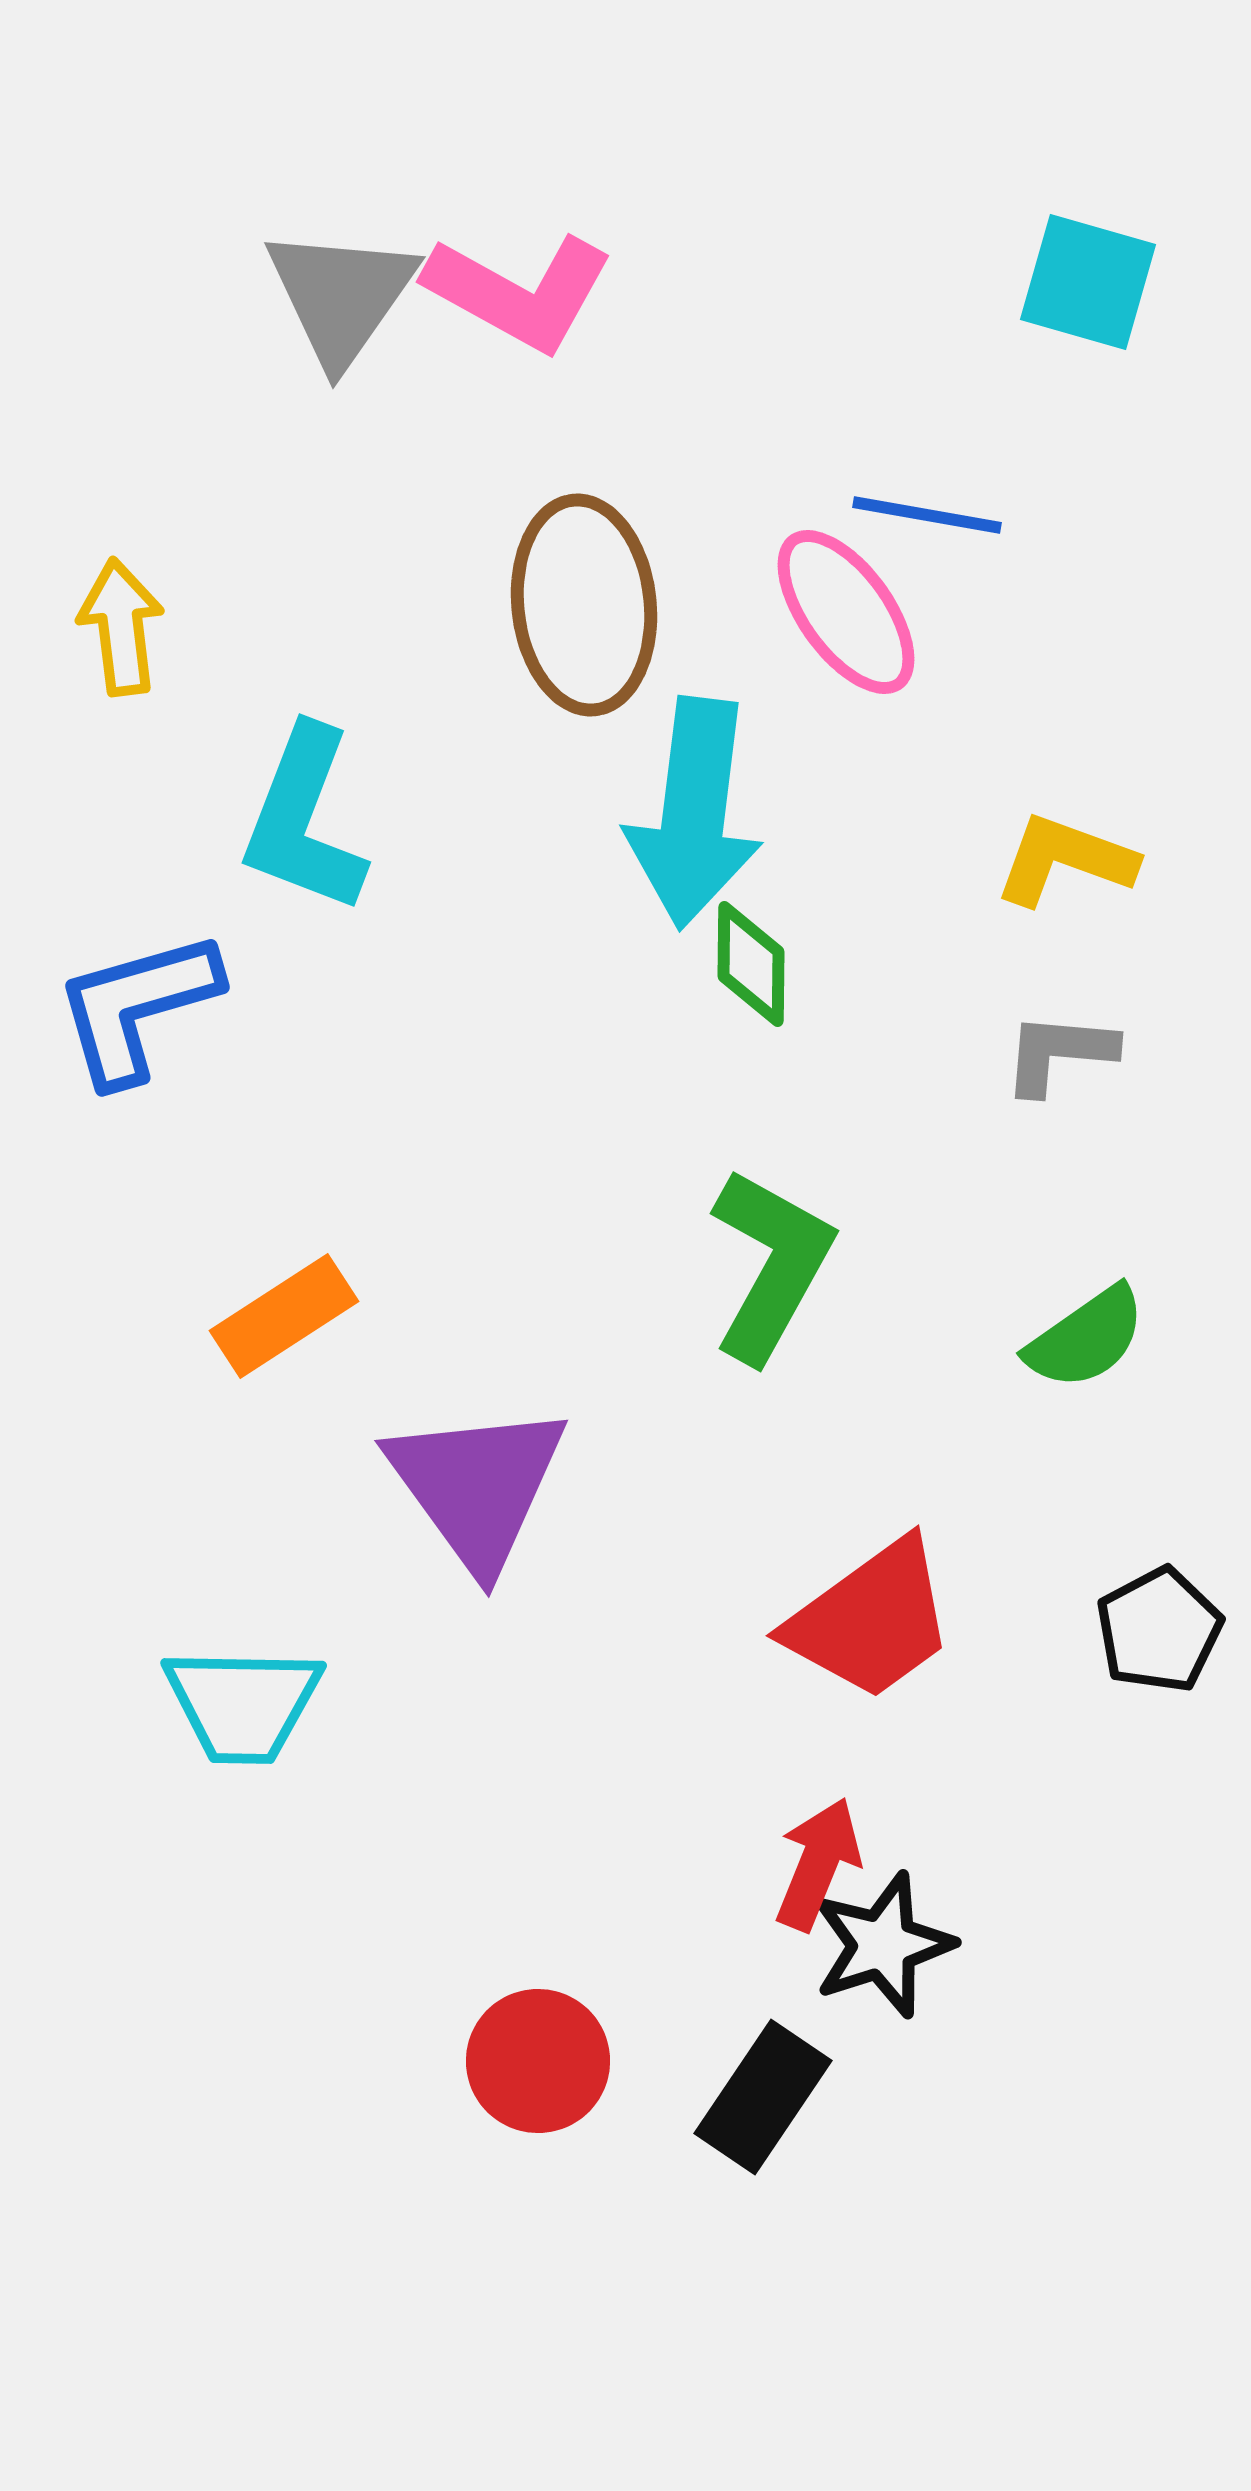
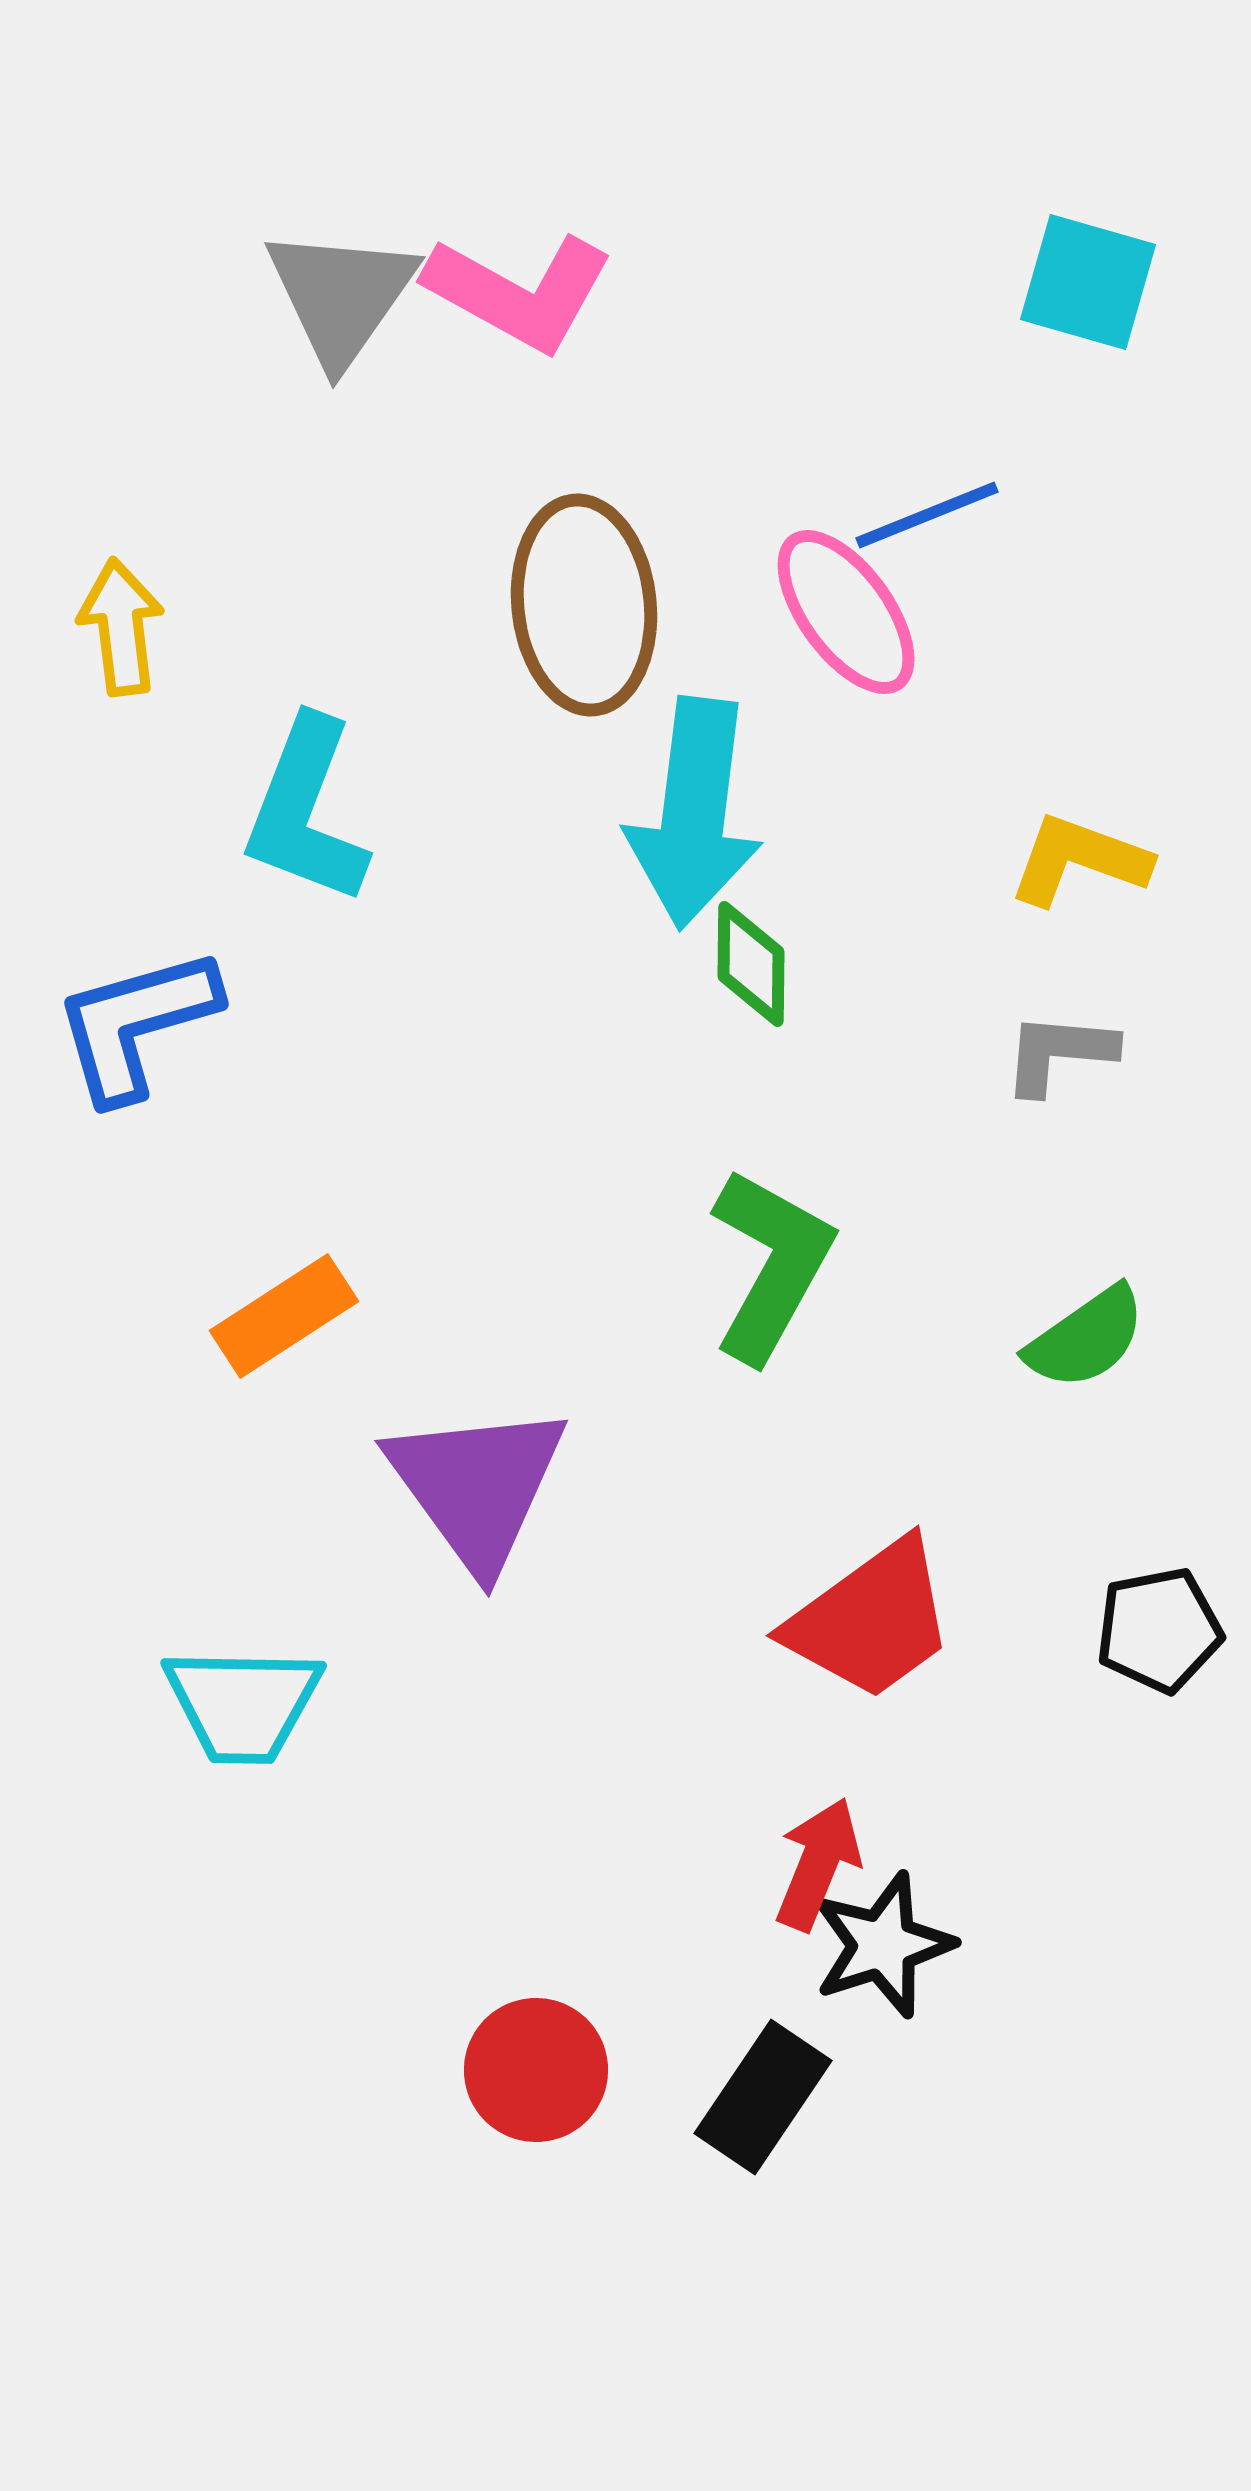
blue line: rotated 32 degrees counterclockwise
cyan L-shape: moved 2 px right, 9 px up
yellow L-shape: moved 14 px right
blue L-shape: moved 1 px left, 17 px down
black pentagon: rotated 17 degrees clockwise
red circle: moved 2 px left, 9 px down
